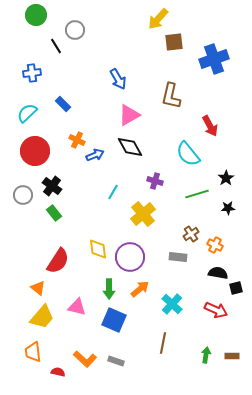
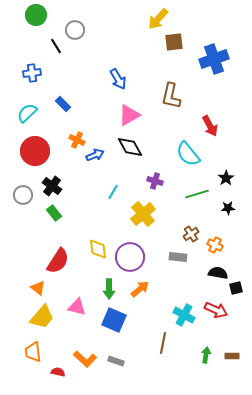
cyan cross at (172, 304): moved 12 px right, 11 px down; rotated 15 degrees counterclockwise
